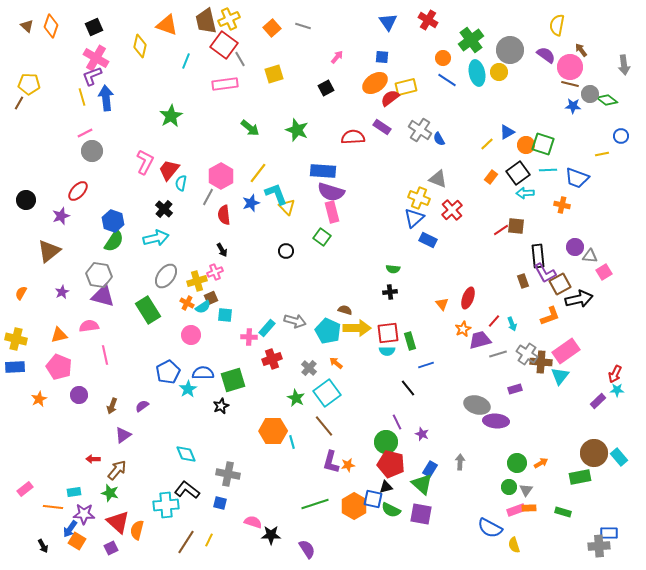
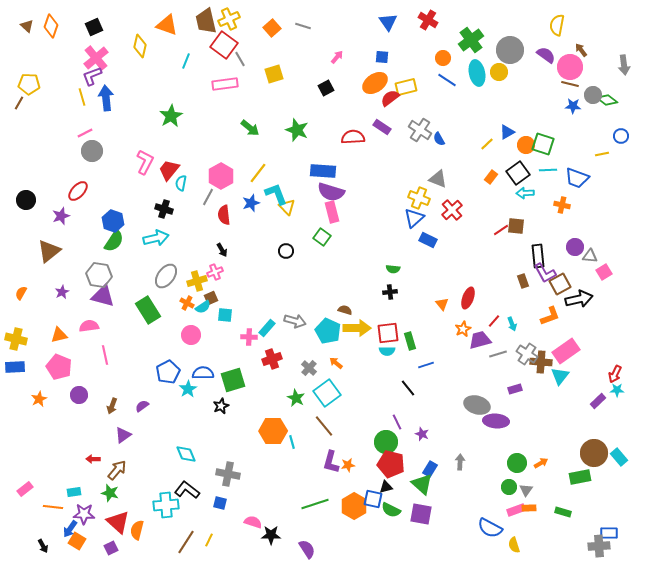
pink cross at (96, 58): rotated 20 degrees clockwise
gray circle at (590, 94): moved 3 px right, 1 px down
black cross at (164, 209): rotated 24 degrees counterclockwise
